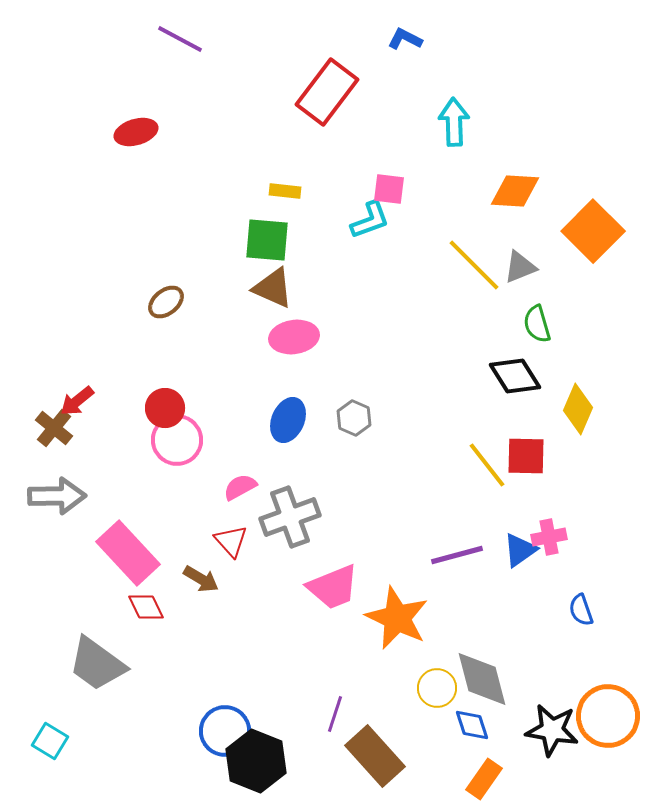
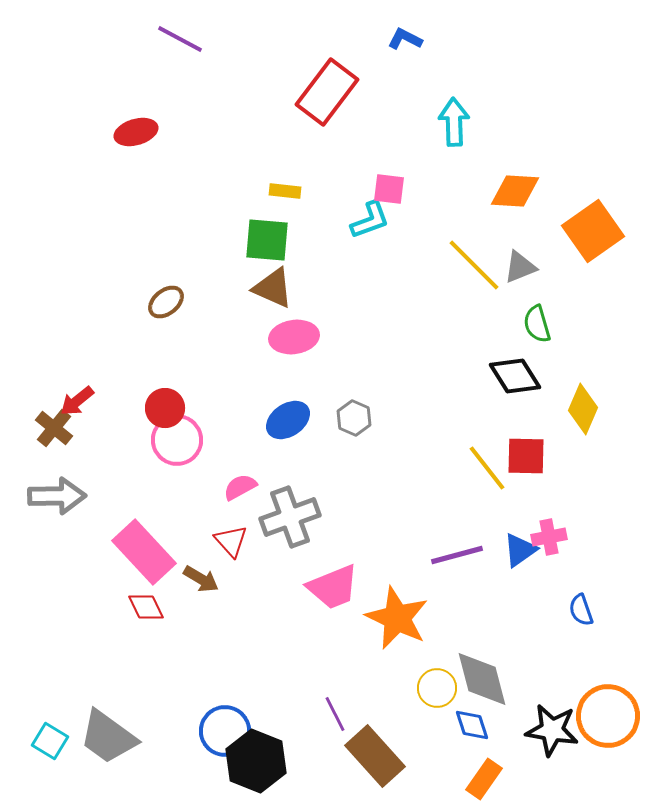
orange square at (593, 231): rotated 10 degrees clockwise
yellow diamond at (578, 409): moved 5 px right
blue ellipse at (288, 420): rotated 33 degrees clockwise
yellow line at (487, 465): moved 3 px down
pink rectangle at (128, 553): moved 16 px right, 1 px up
gray trapezoid at (97, 664): moved 11 px right, 73 px down
purple line at (335, 714): rotated 45 degrees counterclockwise
